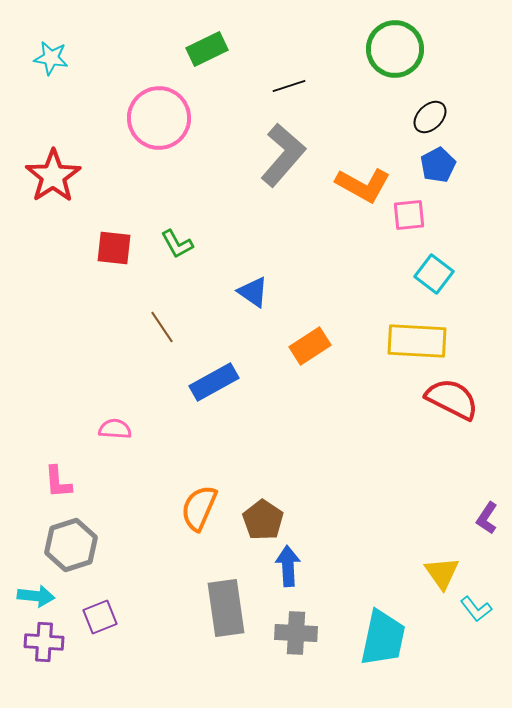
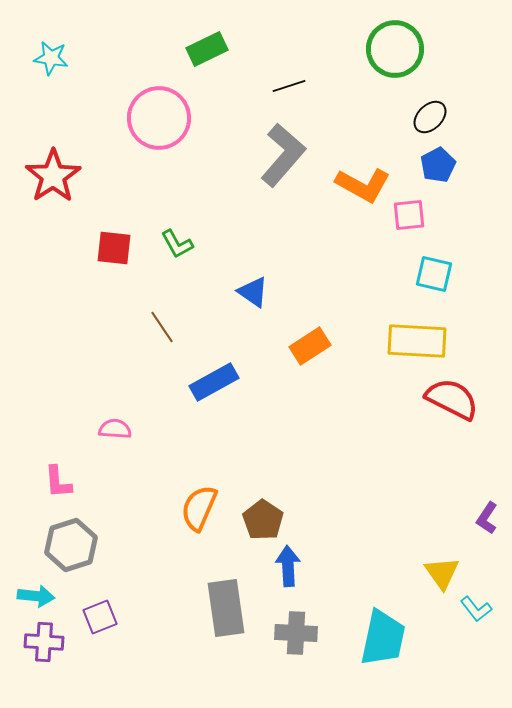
cyan square: rotated 24 degrees counterclockwise
